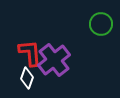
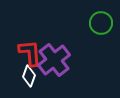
green circle: moved 1 px up
white diamond: moved 2 px right, 2 px up
